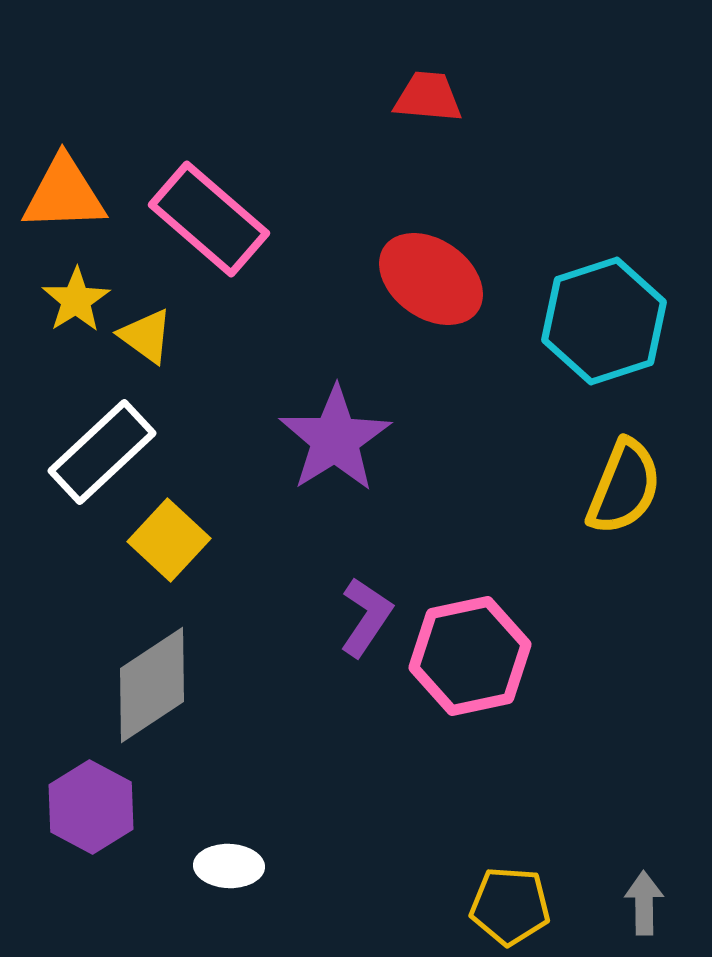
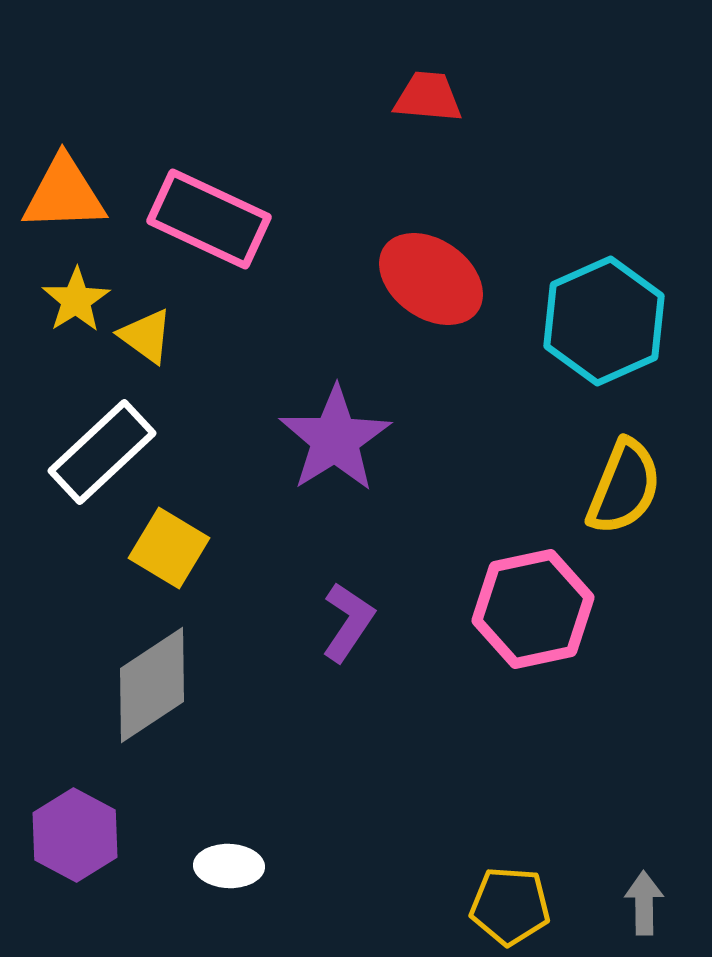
pink rectangle: rotated 16 degrees counterclockwise
cyan hexagon: rotated 6 degrees counterclockwise
yellow square: moved 8 px down; rotated 12 degrees counterclockwise
purple L-shape: moved 18 px left, 5 px down
pink hexagon: moved 63 px right, 47 px up
purple hexagon: moved 16 px left, 28 px down
